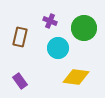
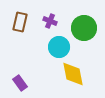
brown rectangle: moved 15 px up
cyan circle: moved 1 px right, 1 px up
yellow diamond: moved 3 px left, 3 px up; rotated 72 degrees clockwise
purple rectangle: moved 2 px down
